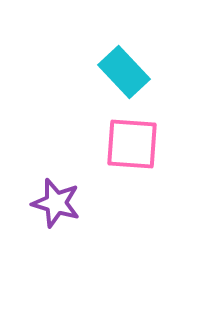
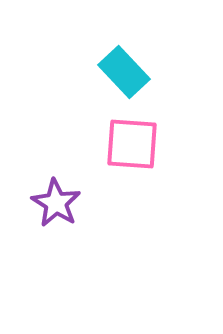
purple star: rotated 15 degrees clockwise
